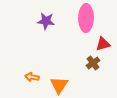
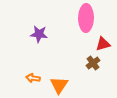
purple star: moved 7 px left, 13 px down
orange arrow: moved 1 px right, 1 px down
